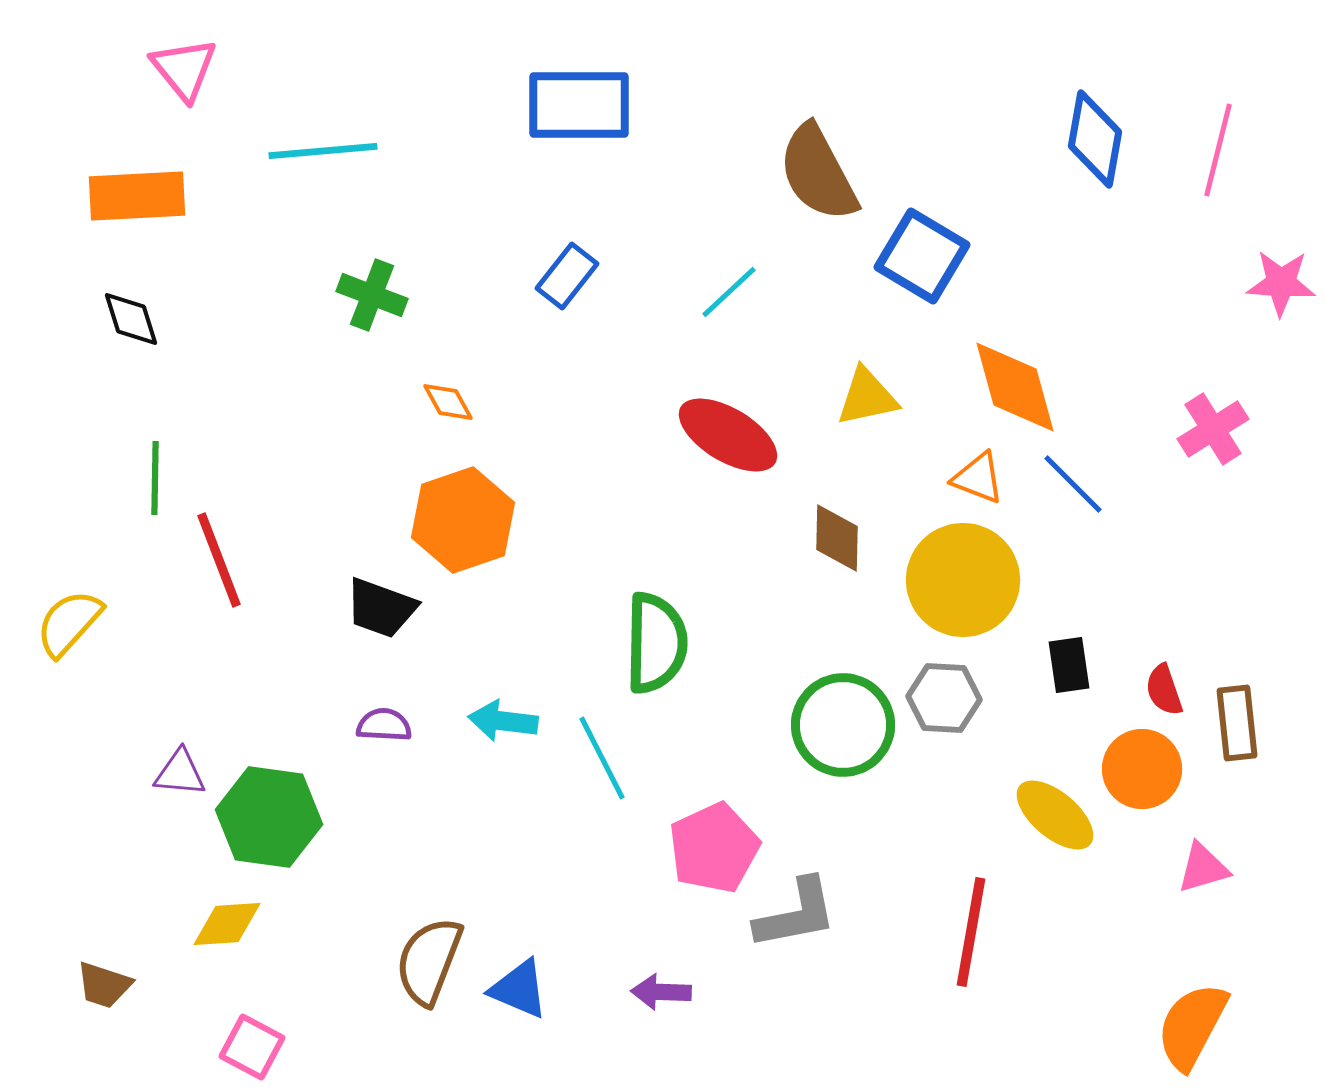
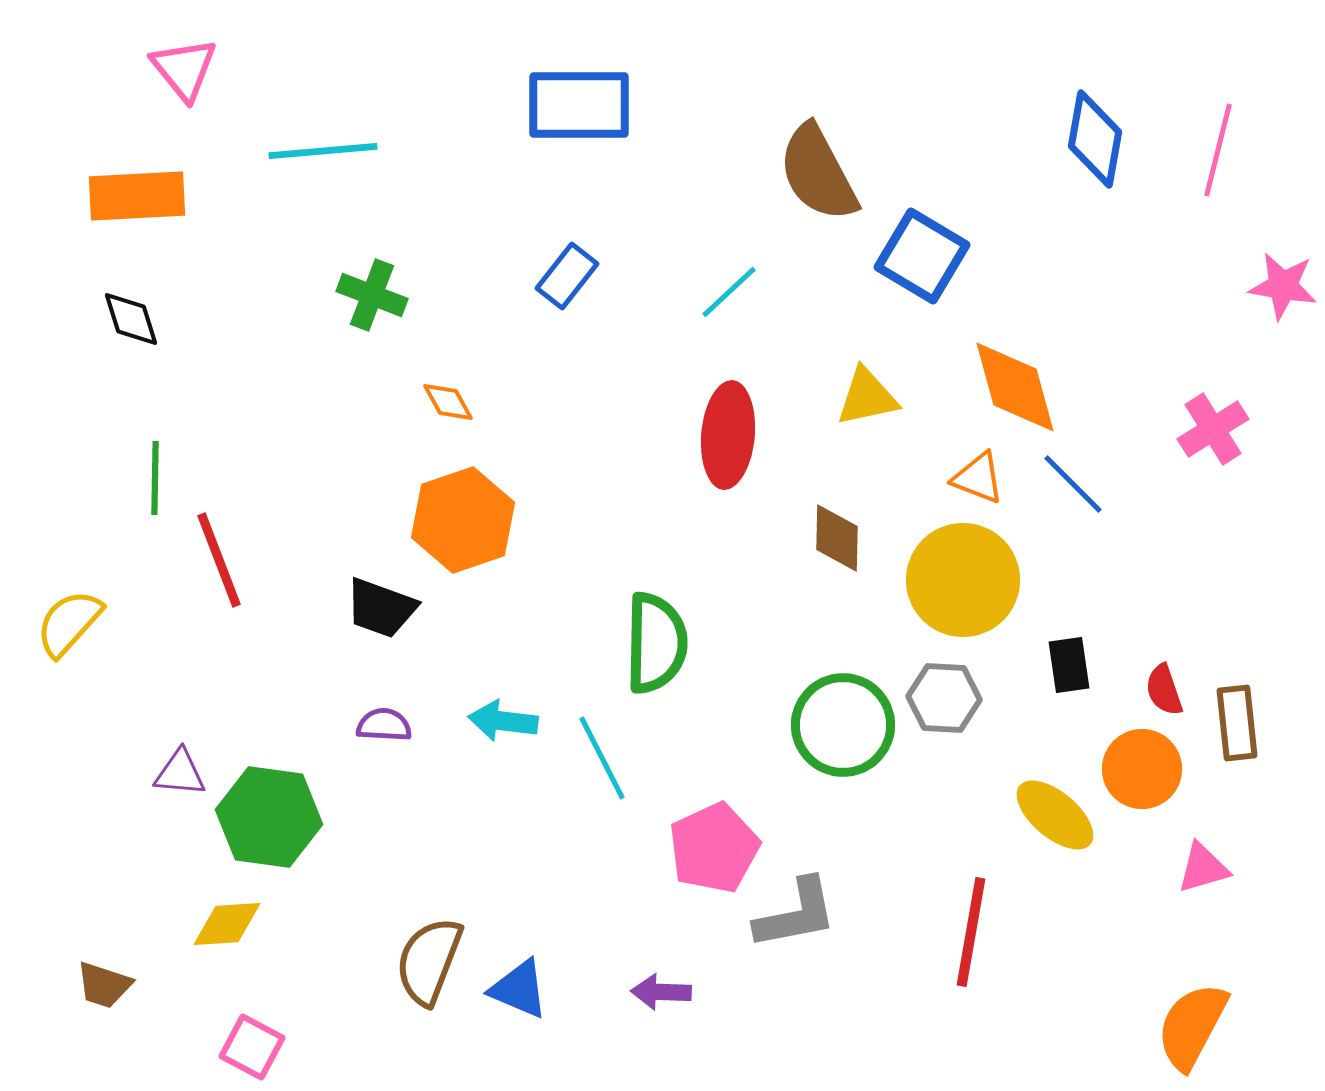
pink star at (1281, 283): moved 2 px right, 3 px down; rotated 6 degrees clockwise
red ellipse at (728, 435): rotated 64 degrees clockwise
